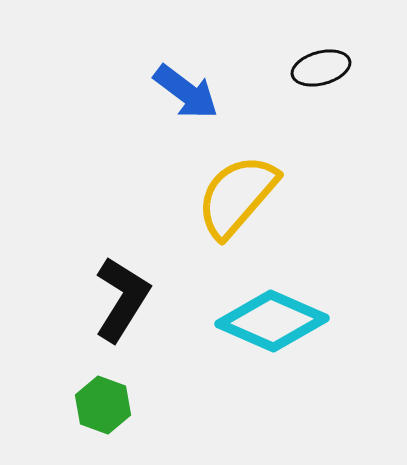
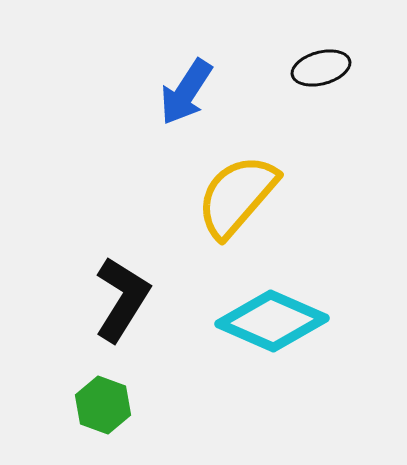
blue arrow: rotated 86 degrees clockwise
